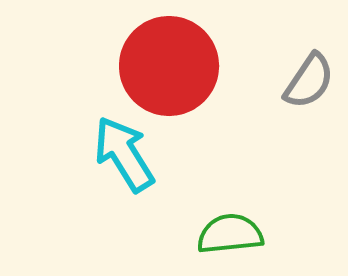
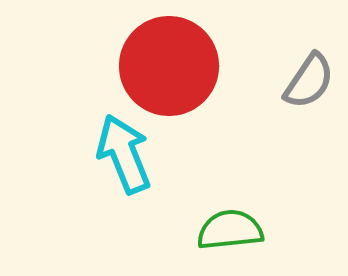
cyan arrow: rotated 10 degrees clockwise
green semicircle: moved 4 px up
